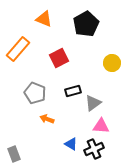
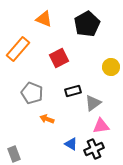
black pentagon: moved 1 px right
yellow circle: moved 1 px left, 4 px down
gray pentagon: moved 3 px left
pink triangle: rotated 12 degrees counterclockwise
